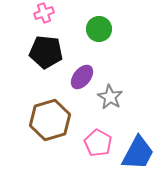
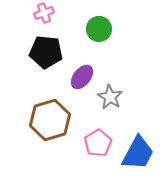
pink pentagon: rotated 12 degrees clockwise
